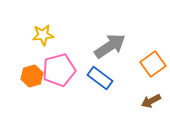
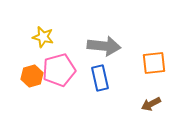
yellow star: moved 2 px down; rotated 20 degrees clockwise
gray arrow: moved 6 px left; rotated 40 degrees clockwise
orange square: moved 1 px right, 1 px up; rotated 30 degrees clockwise
blue rectangle: rotated 40 degrees clockwise
brown arrow: moved 3 px down
